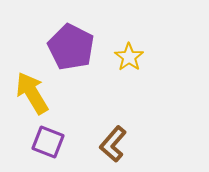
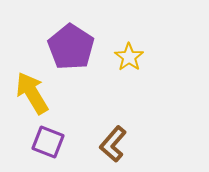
purple pentagon: rotated 6 degrees clockwise
